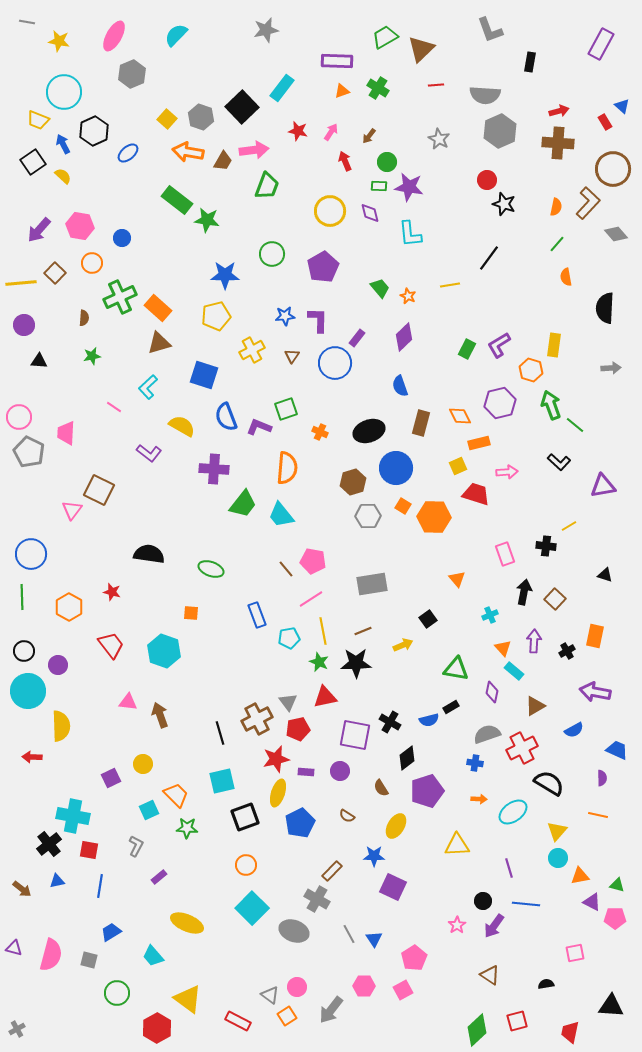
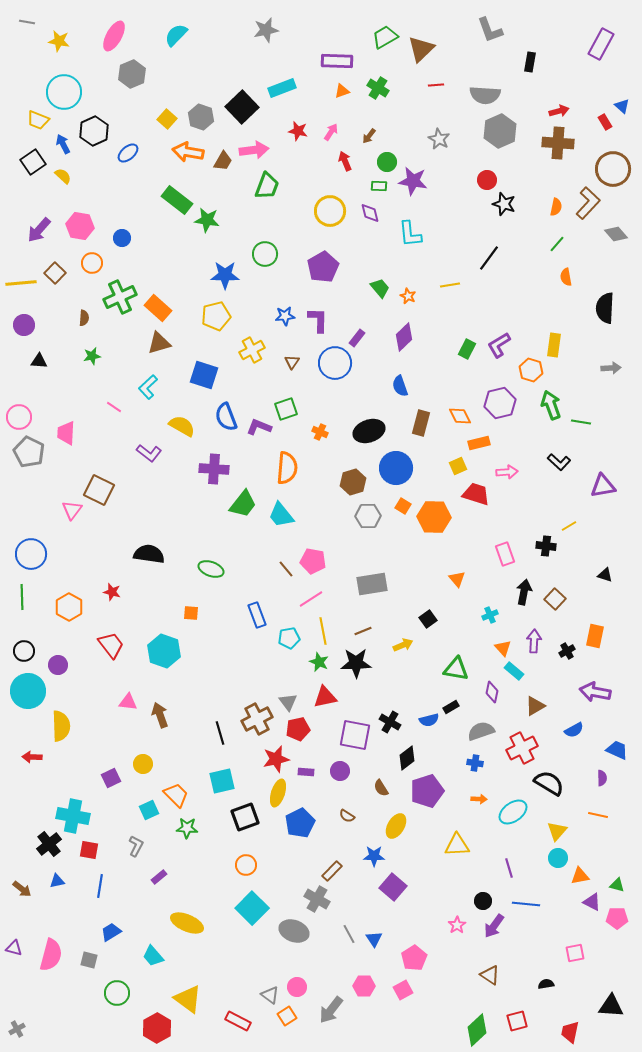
cyan rectangle at (282, 88): rotated 32 degrees clockwise
purple star at (409, 187): moved 4 px right, 6 px up
green circle at (272, 254): moved 7 px left
brown triangle at (292, 356): moved 6 px down
green line at (575, 425): moved 6 px right, 3 px up; rotated 30 degrees counterclockwise
gray semicircle at (487, 734): moved 6 px left, 3 px up
purple square at (393, 887): rotated 16 degrees clockwise
pink pentagon at (615, 918): moved 2 px right
